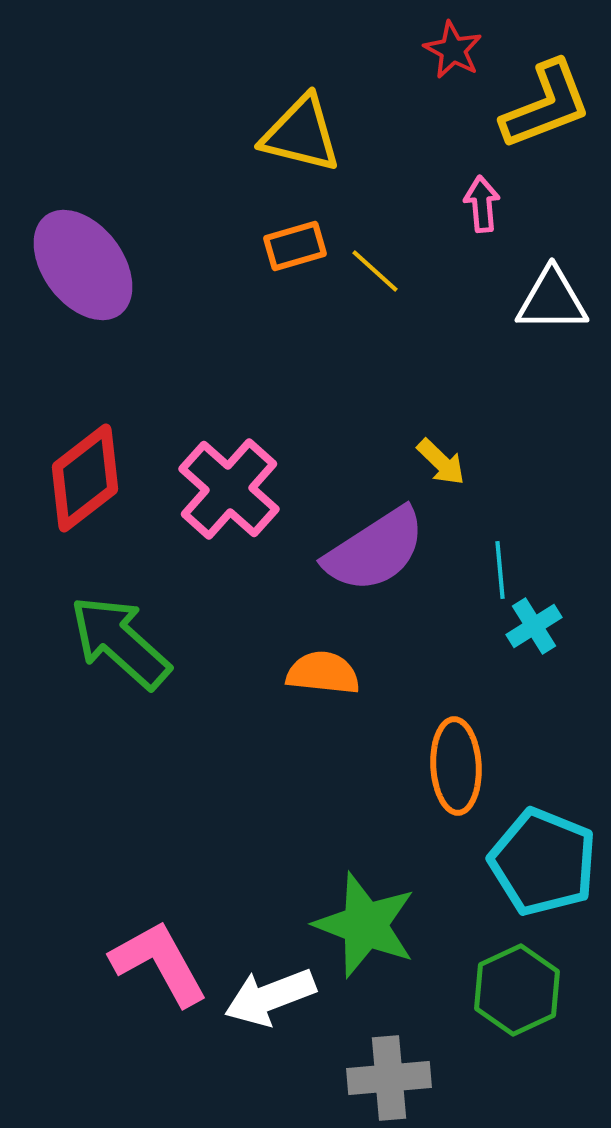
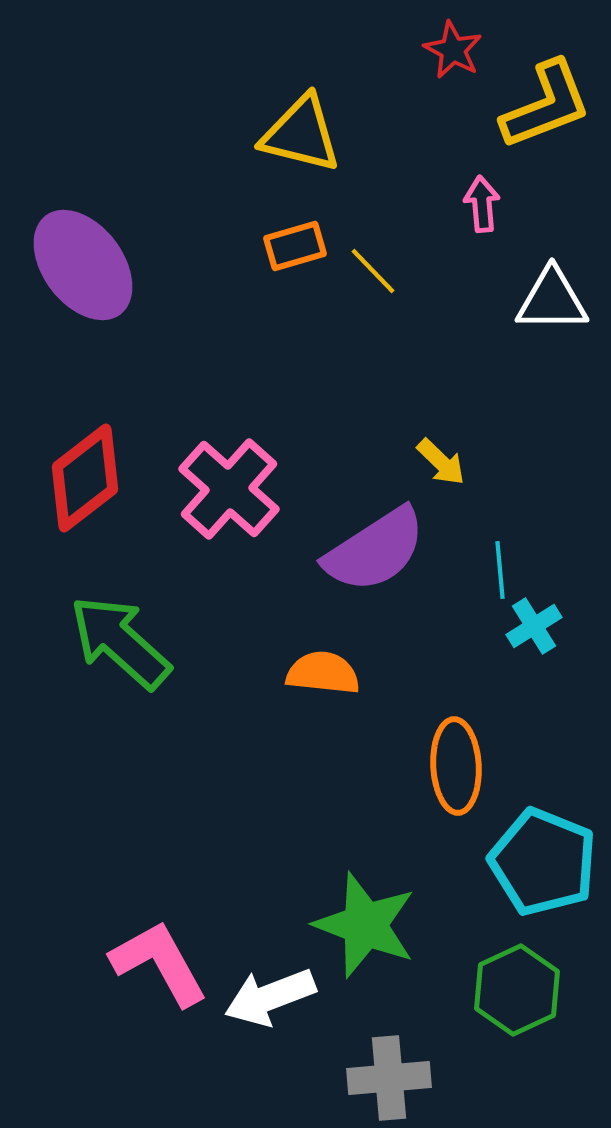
yellow line: moved 2 px left; rotated 4 degrees clockwise
